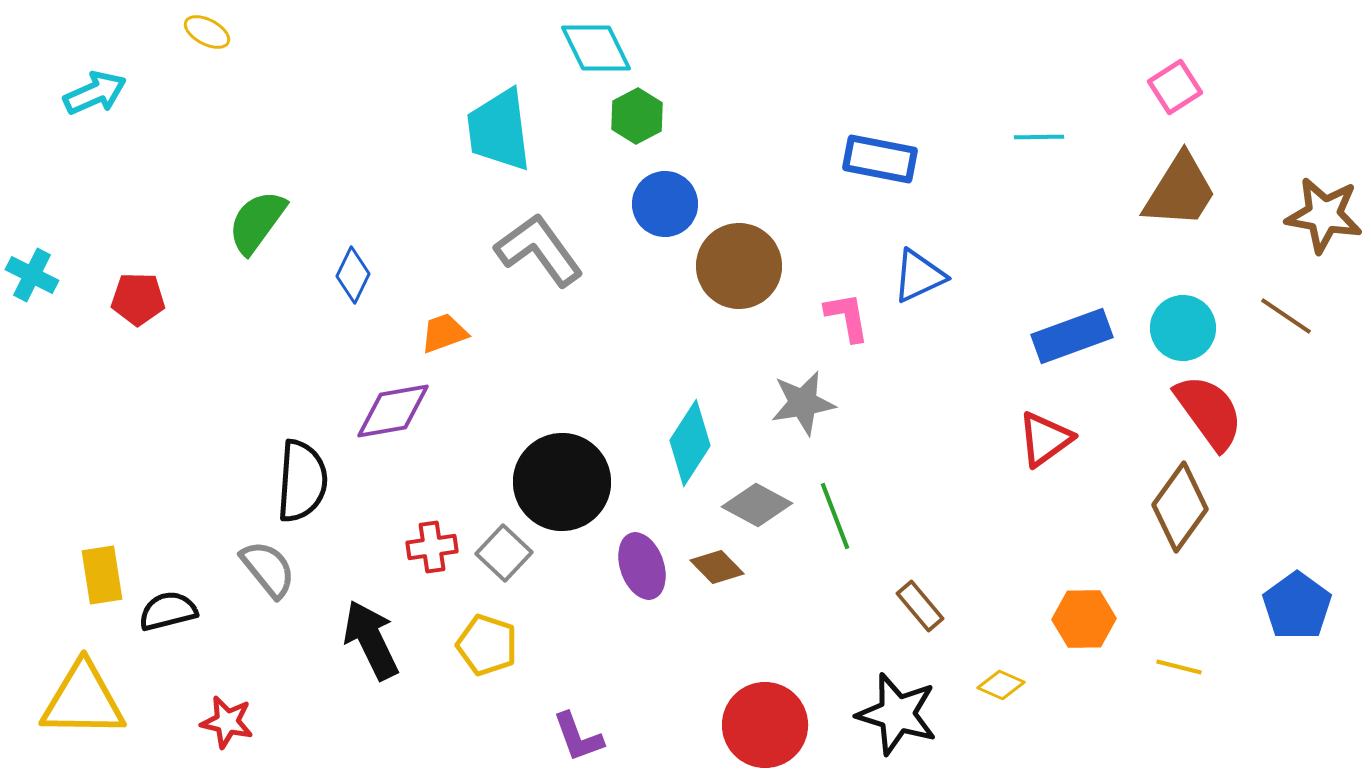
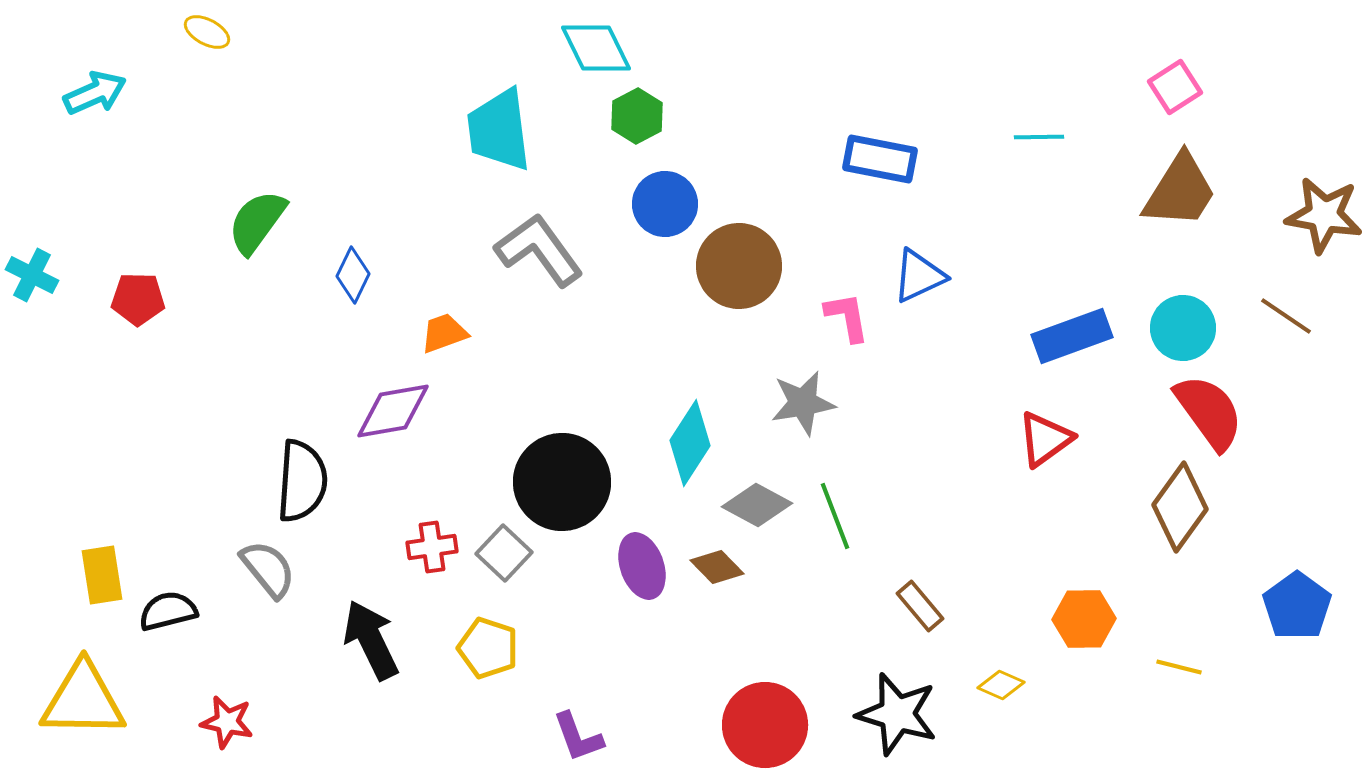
yellow pentagon at (487, 645): moved 1 px right, 3 px down
